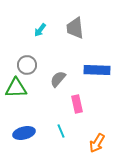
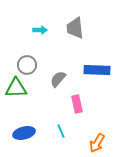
cyan arrow: rotated 128 degrees counterclockwise
